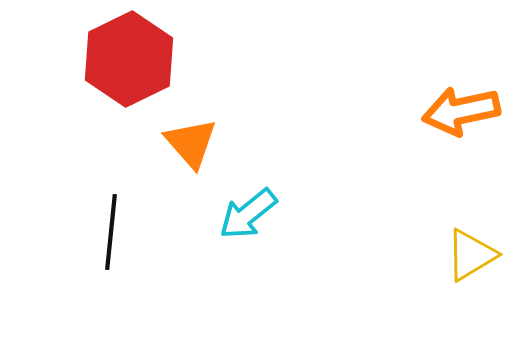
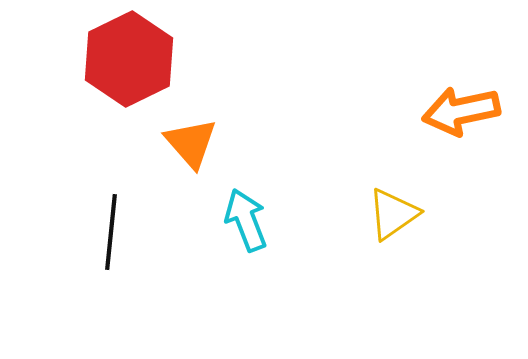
cyan arrow: moved 2 px left, 6 px down; rotated 108 degrees clockwise
yellow triangle: moved 78 px left, 41 px up; rotated 4 degrees counterclockwise
